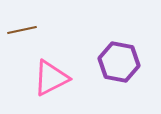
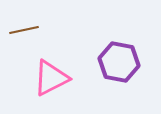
brown line: moved 2 px right
